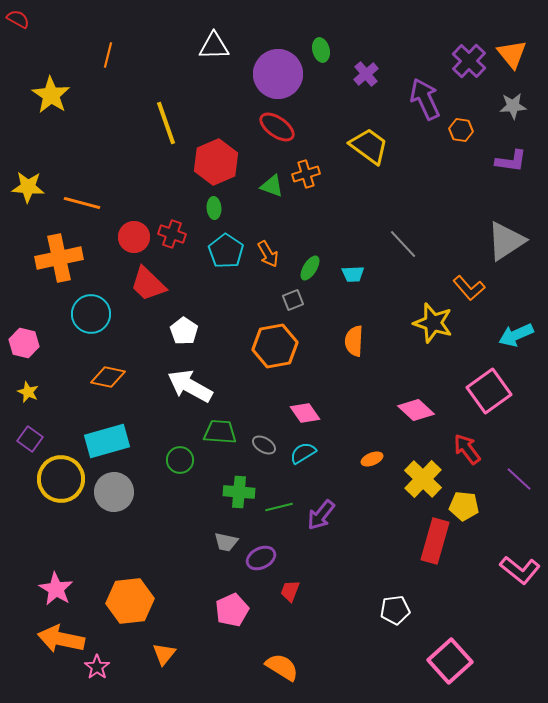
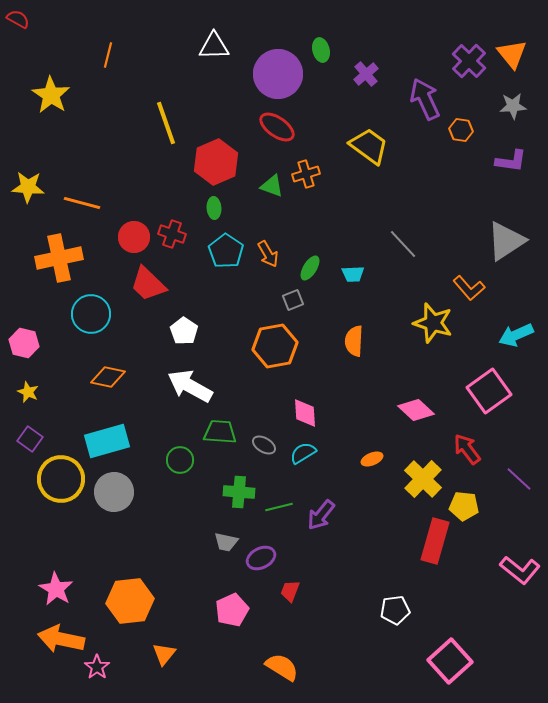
pink diamond at (305, 413): rotated 32 degrees clockwise
